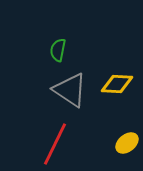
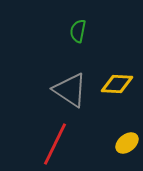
green semicircle: moved 20 px right, 19 px up
